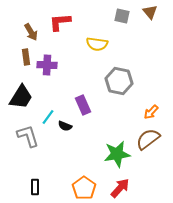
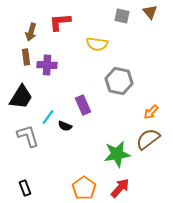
brown arrow: rotated 48 degrees clockwise
black rectangle: moved 10 px left, 1 px down; rotated 21 degrees counterclockwise
